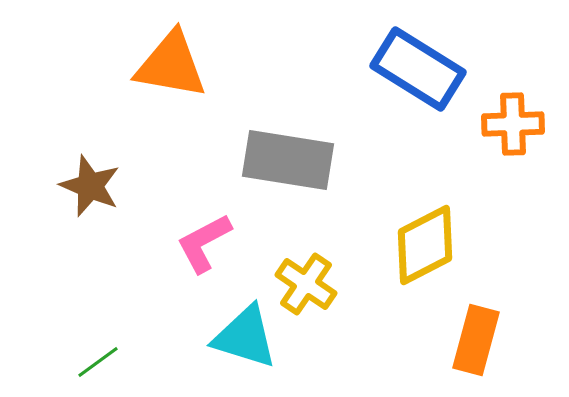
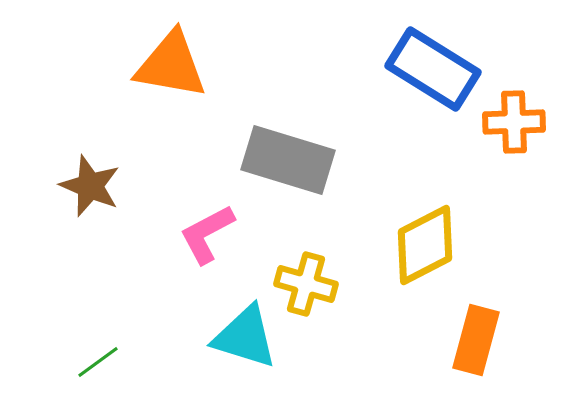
blue rectangle: moved 15 px right
orange cross: moved 1 px right, 2 px up
gray rectangle: rotated 8 degrees clockwise
pink L-shape: moved 3 px right, 9 px up
yellow cross: rotated 18 degrees counterclockwise
